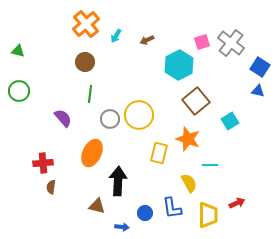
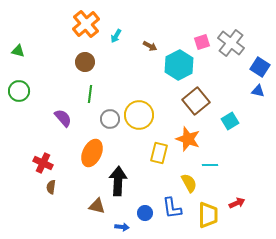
brown arrow: moved 3 px right, 6 px down; rotated 128 degrees counterclockwise
red cross: rotated 30 degrees clockwise
